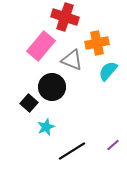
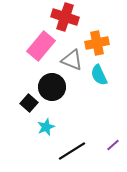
cyan semicircle: moved 9 px left, 4 px down; rotated 65 degrees counterclockwise
